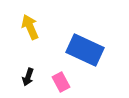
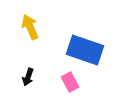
blue rectangle: rotated 6 degrees counterclockwise
pink rectangle: moved 9 px right
